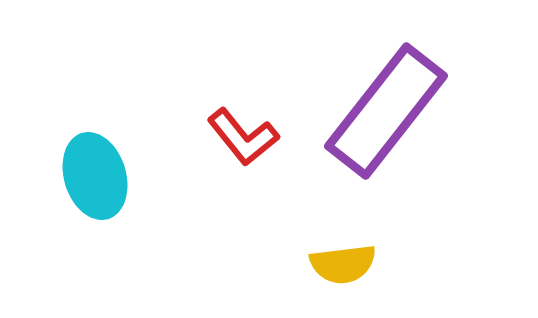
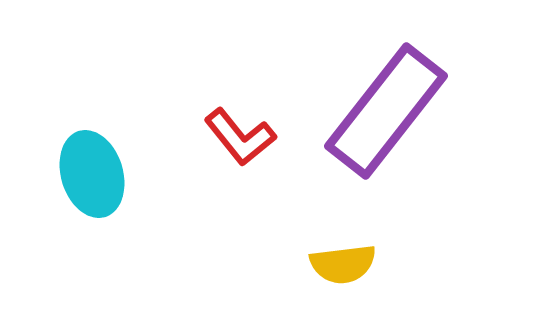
red L-shape: moved 3 px left
cyan ellipse: moved 3 px left, 2 px up
